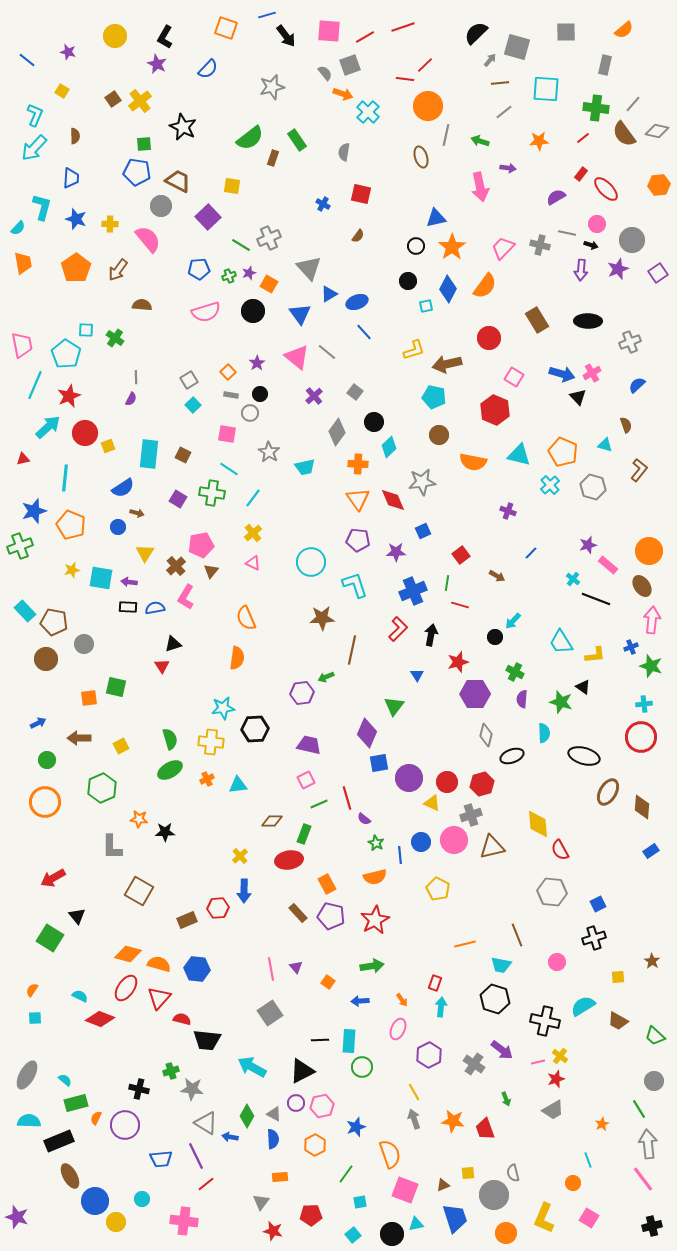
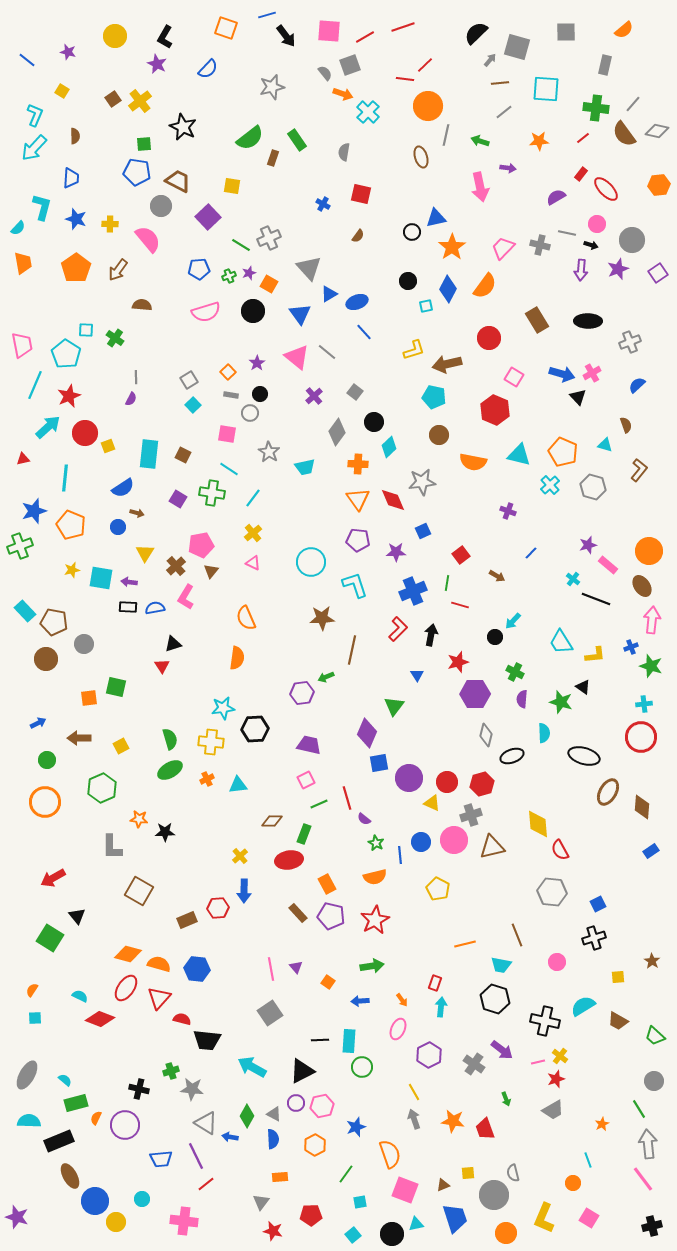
black circle at (416, 246): moved 4 px left, 14 px up
